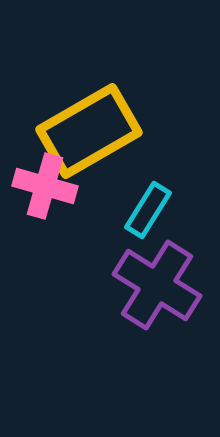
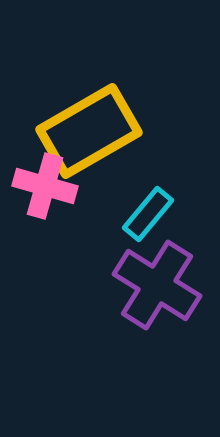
cyan rectangle: moved 4 px down; rotated 8 degrees clockwise
